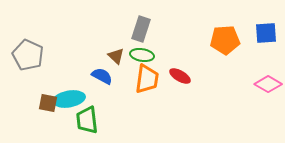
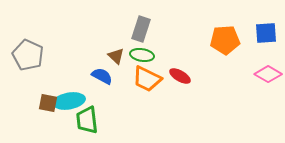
orange trapezoid: rotated 108 degrees clockwise
pink diamond: moved 10 px up
cyan ellipse: moved 2 px down
